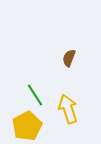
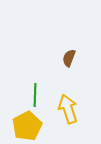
green line: rotated 35 degrees clockwise
